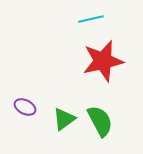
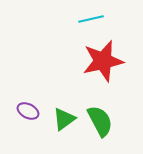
purple ellipse: moved 3 px right, 4 px down
